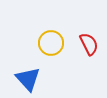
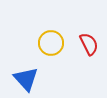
blue triangle: moved 2 px left
